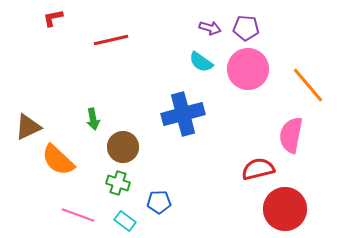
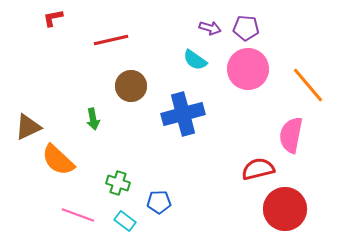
cyan semicircle: moved 6 px left, 2 px up
brown circle: moved 8 px right, 61 px up
